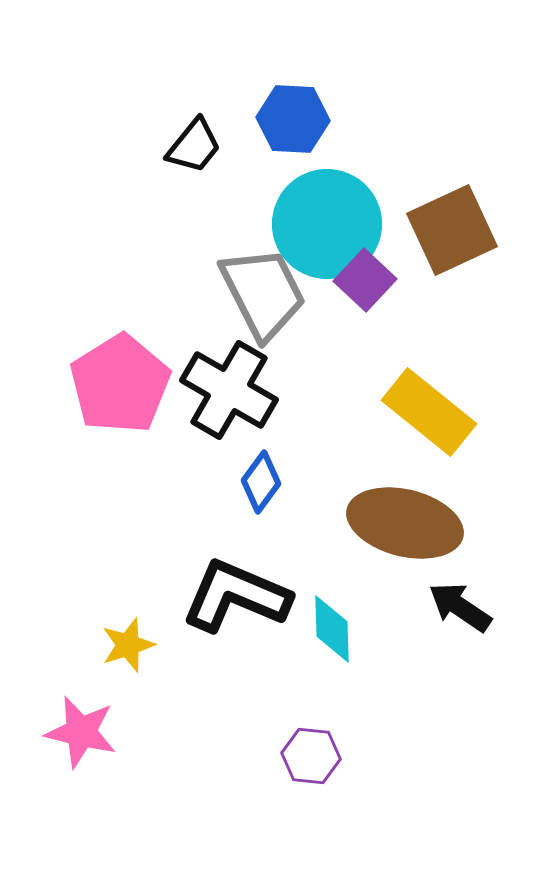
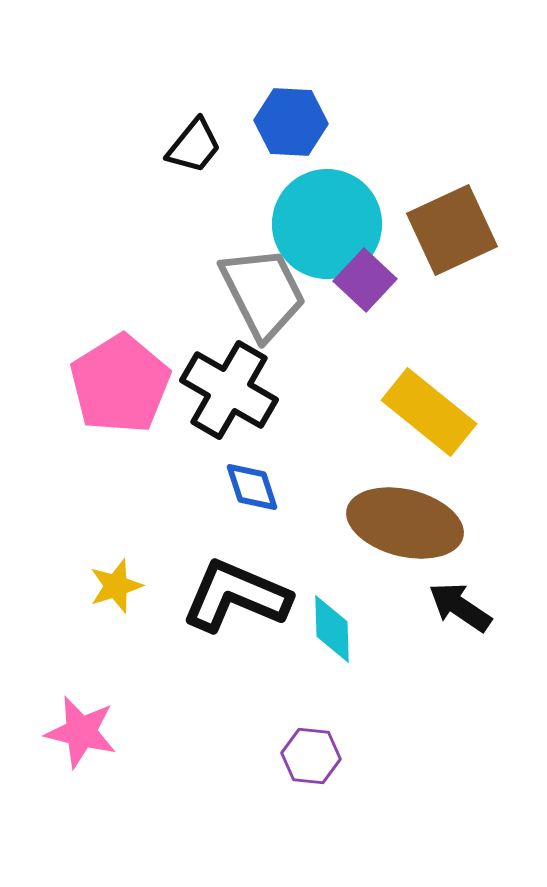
blue hexagon: moved 2 px left, 3 px down
blue diamond: moved 9 px left, 5 px down; rotated 54 degrees counterclockwise
yellow star: moved 12 px left, 59 px up
